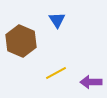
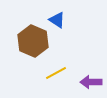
blue triangle: rotated 24 degrees counterclockwise
brown hexagon: moved 12 px right
